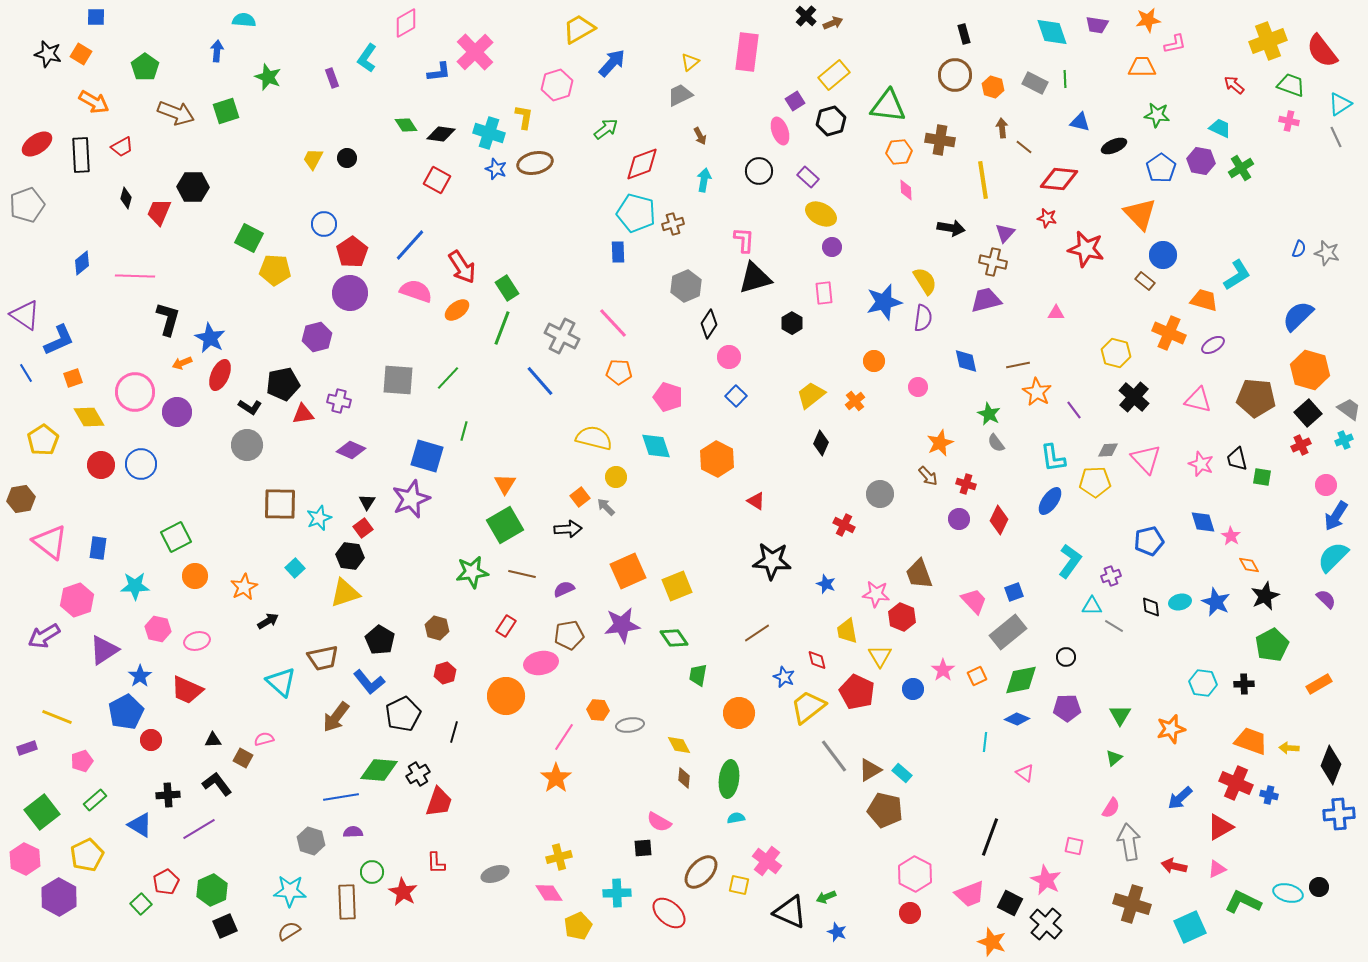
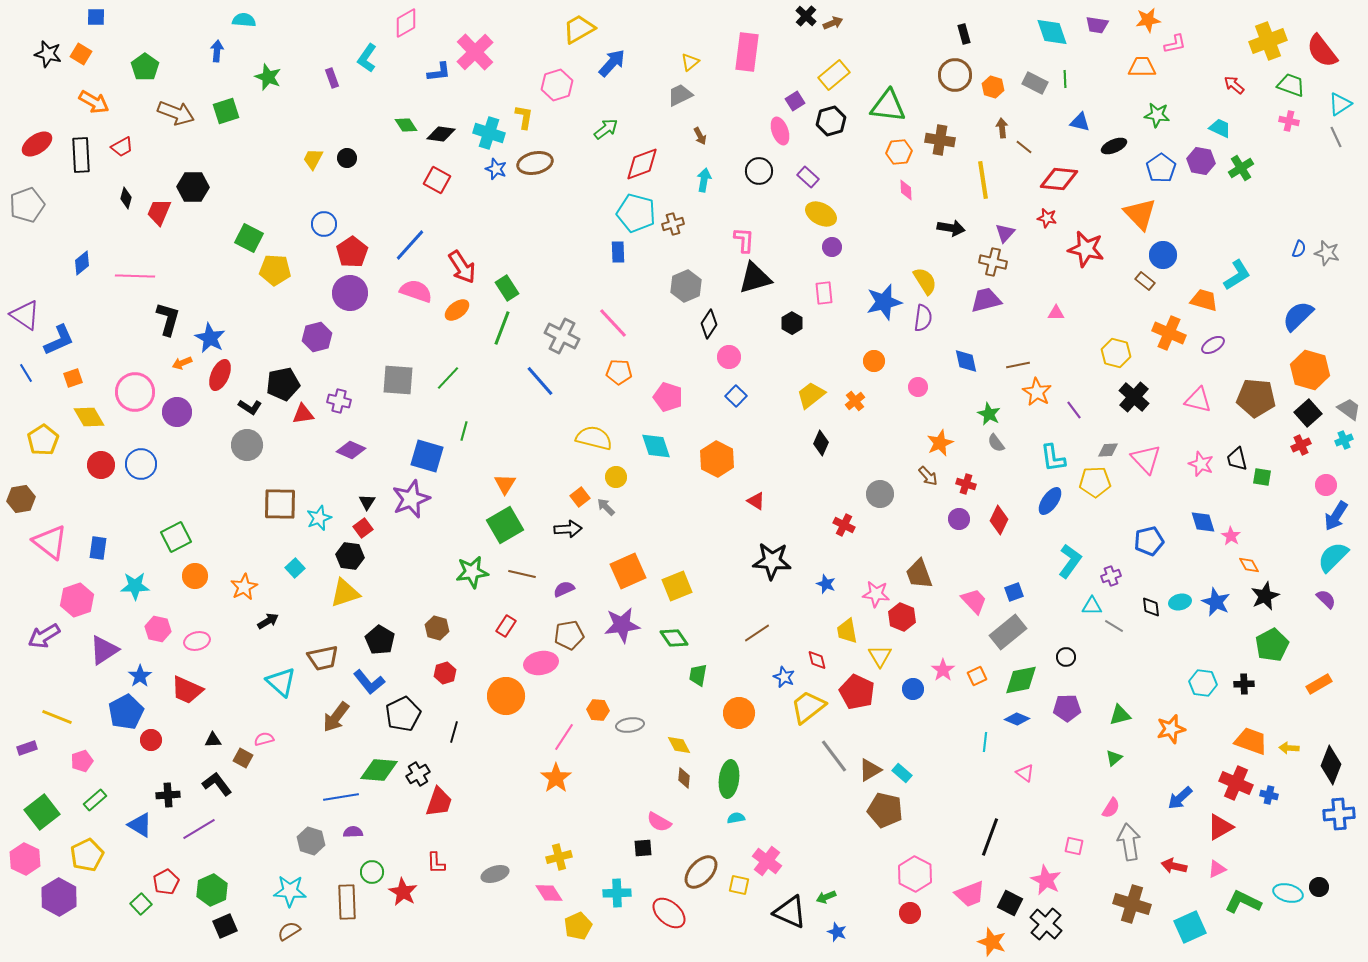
green triangle at (1120, 715): rotated 45 degrees clockwise
